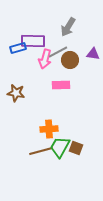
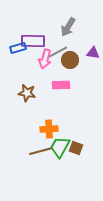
purple triangle: moved 1 px up
brown star: moved 11 px right
